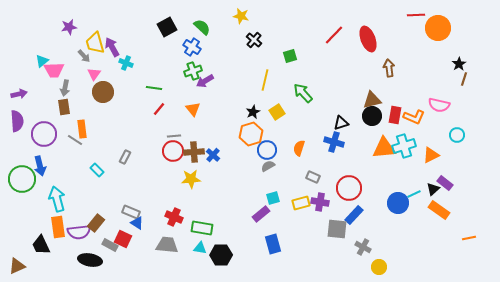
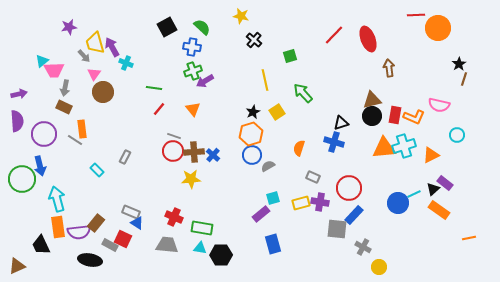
blue cross at (192, 47): rotated 24 degrees counterclockwise
yellow line at (265, 80): rotated 25 degrees counterclockwise
brown rectangle at (64, 107): rotated 56 degrees counterclockwise
gray line at (174, 136): rotated 24 degrees clockwise
blue circle at (267, 150): moved 15 px left, 5 px down
